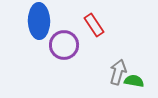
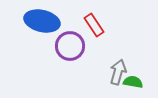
blue ellipse: moved 3 px right; rotated 76 degrees counterclockwise
purple circle: moved 6 px right, 1 px down
green semicircle: moved 1 px left, 1 px down
